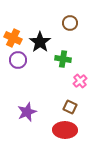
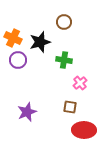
brown circle: moved 6 px left, 1 px up
black star: rotated 20 degrees clockwise
green cross: moved 1 px right, 1 px down
pink cross: moved 2 px down
brown square: rotated 16 degrees counterclockwise
red ellipse: moved 19 px right
